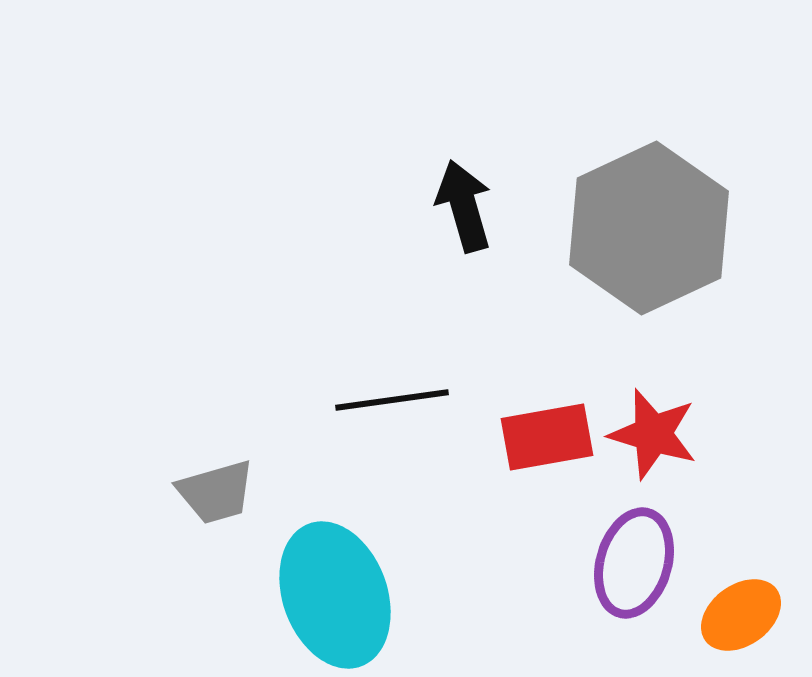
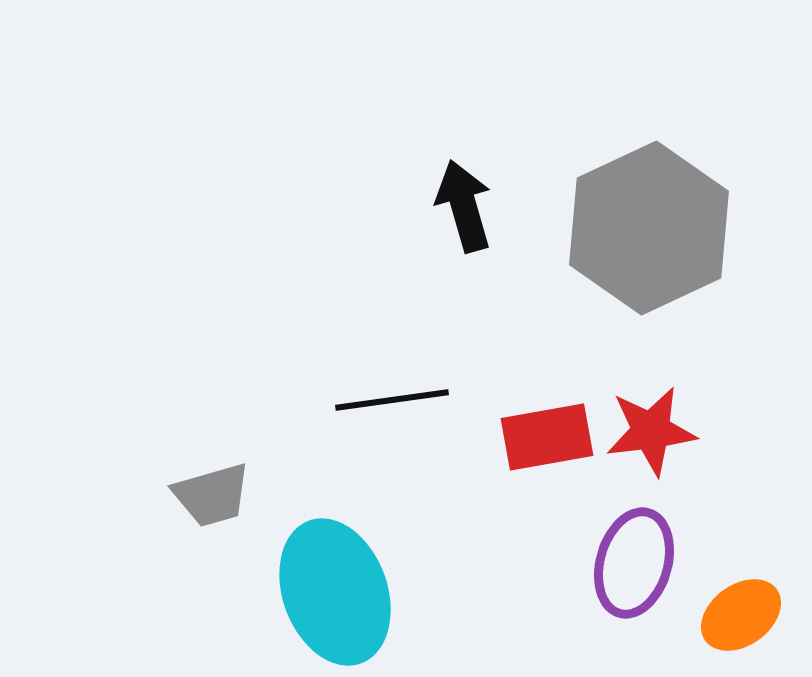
red star: moved 2 px left, 3 px up; rotated 24 degrees counterclockwise
gray trapezoid: moved 4 px left, 3 px down
cyan ellipse: moved 3 px up
